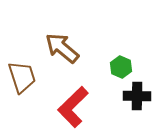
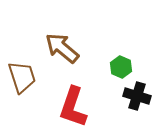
black cross: rotated 16 degrees clockwise
red L-shape: rotated 27 degrees counterclockwise
